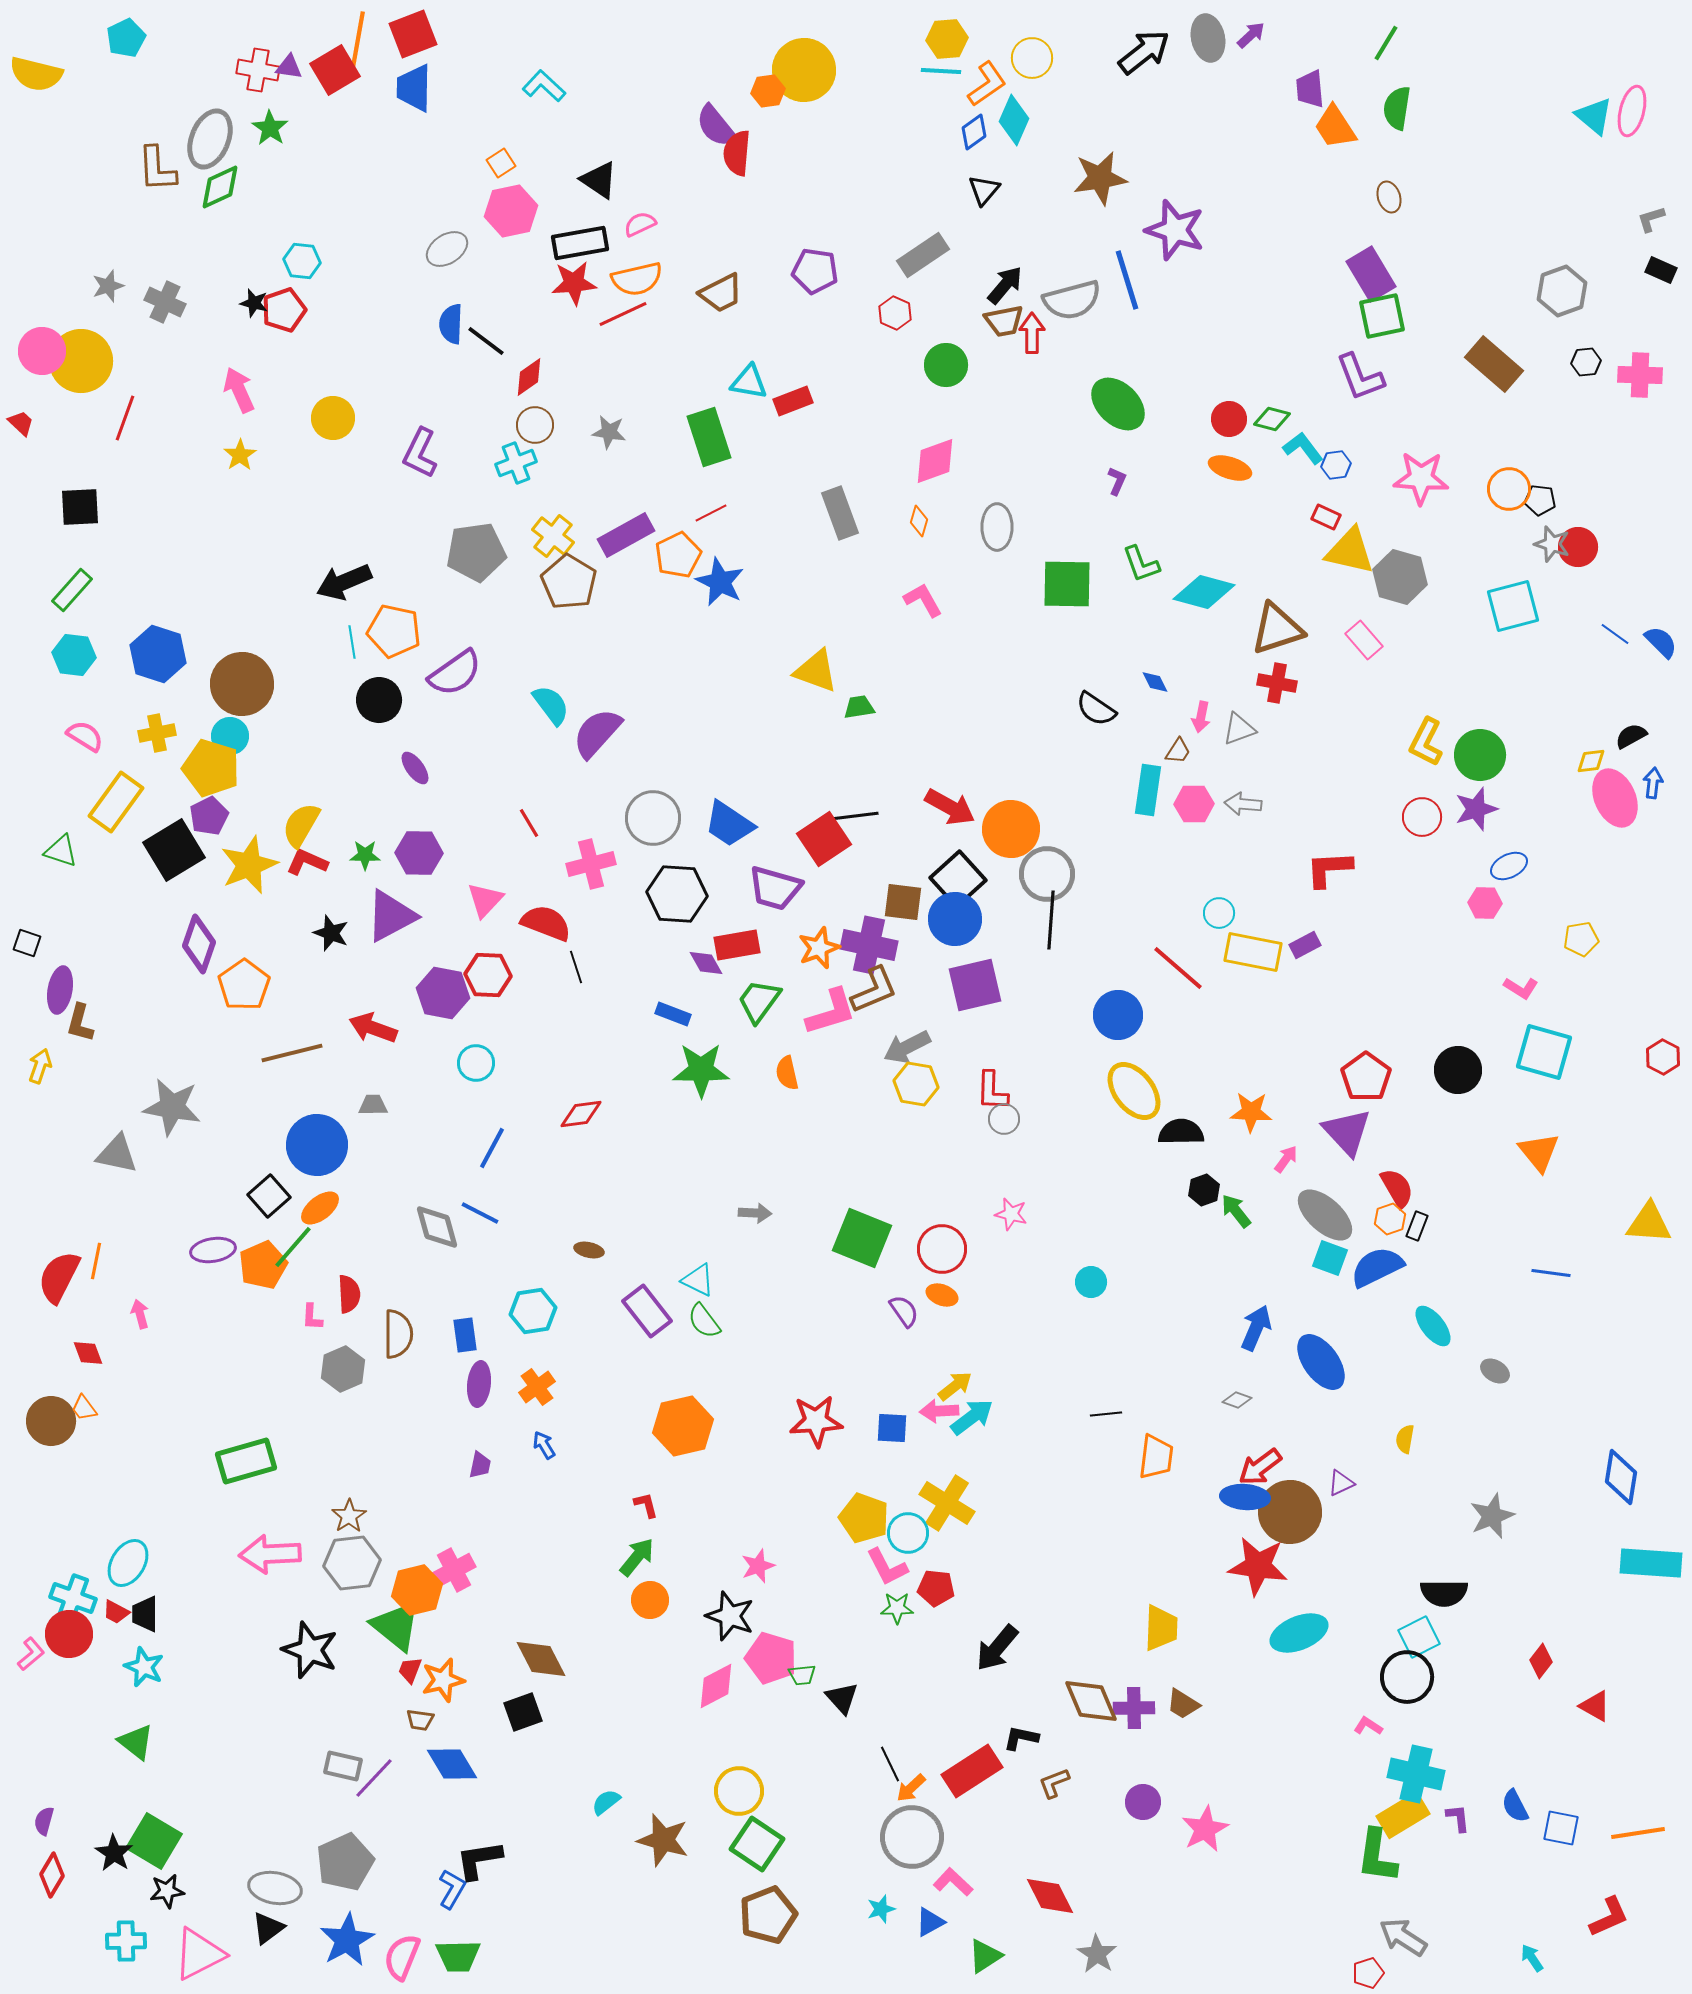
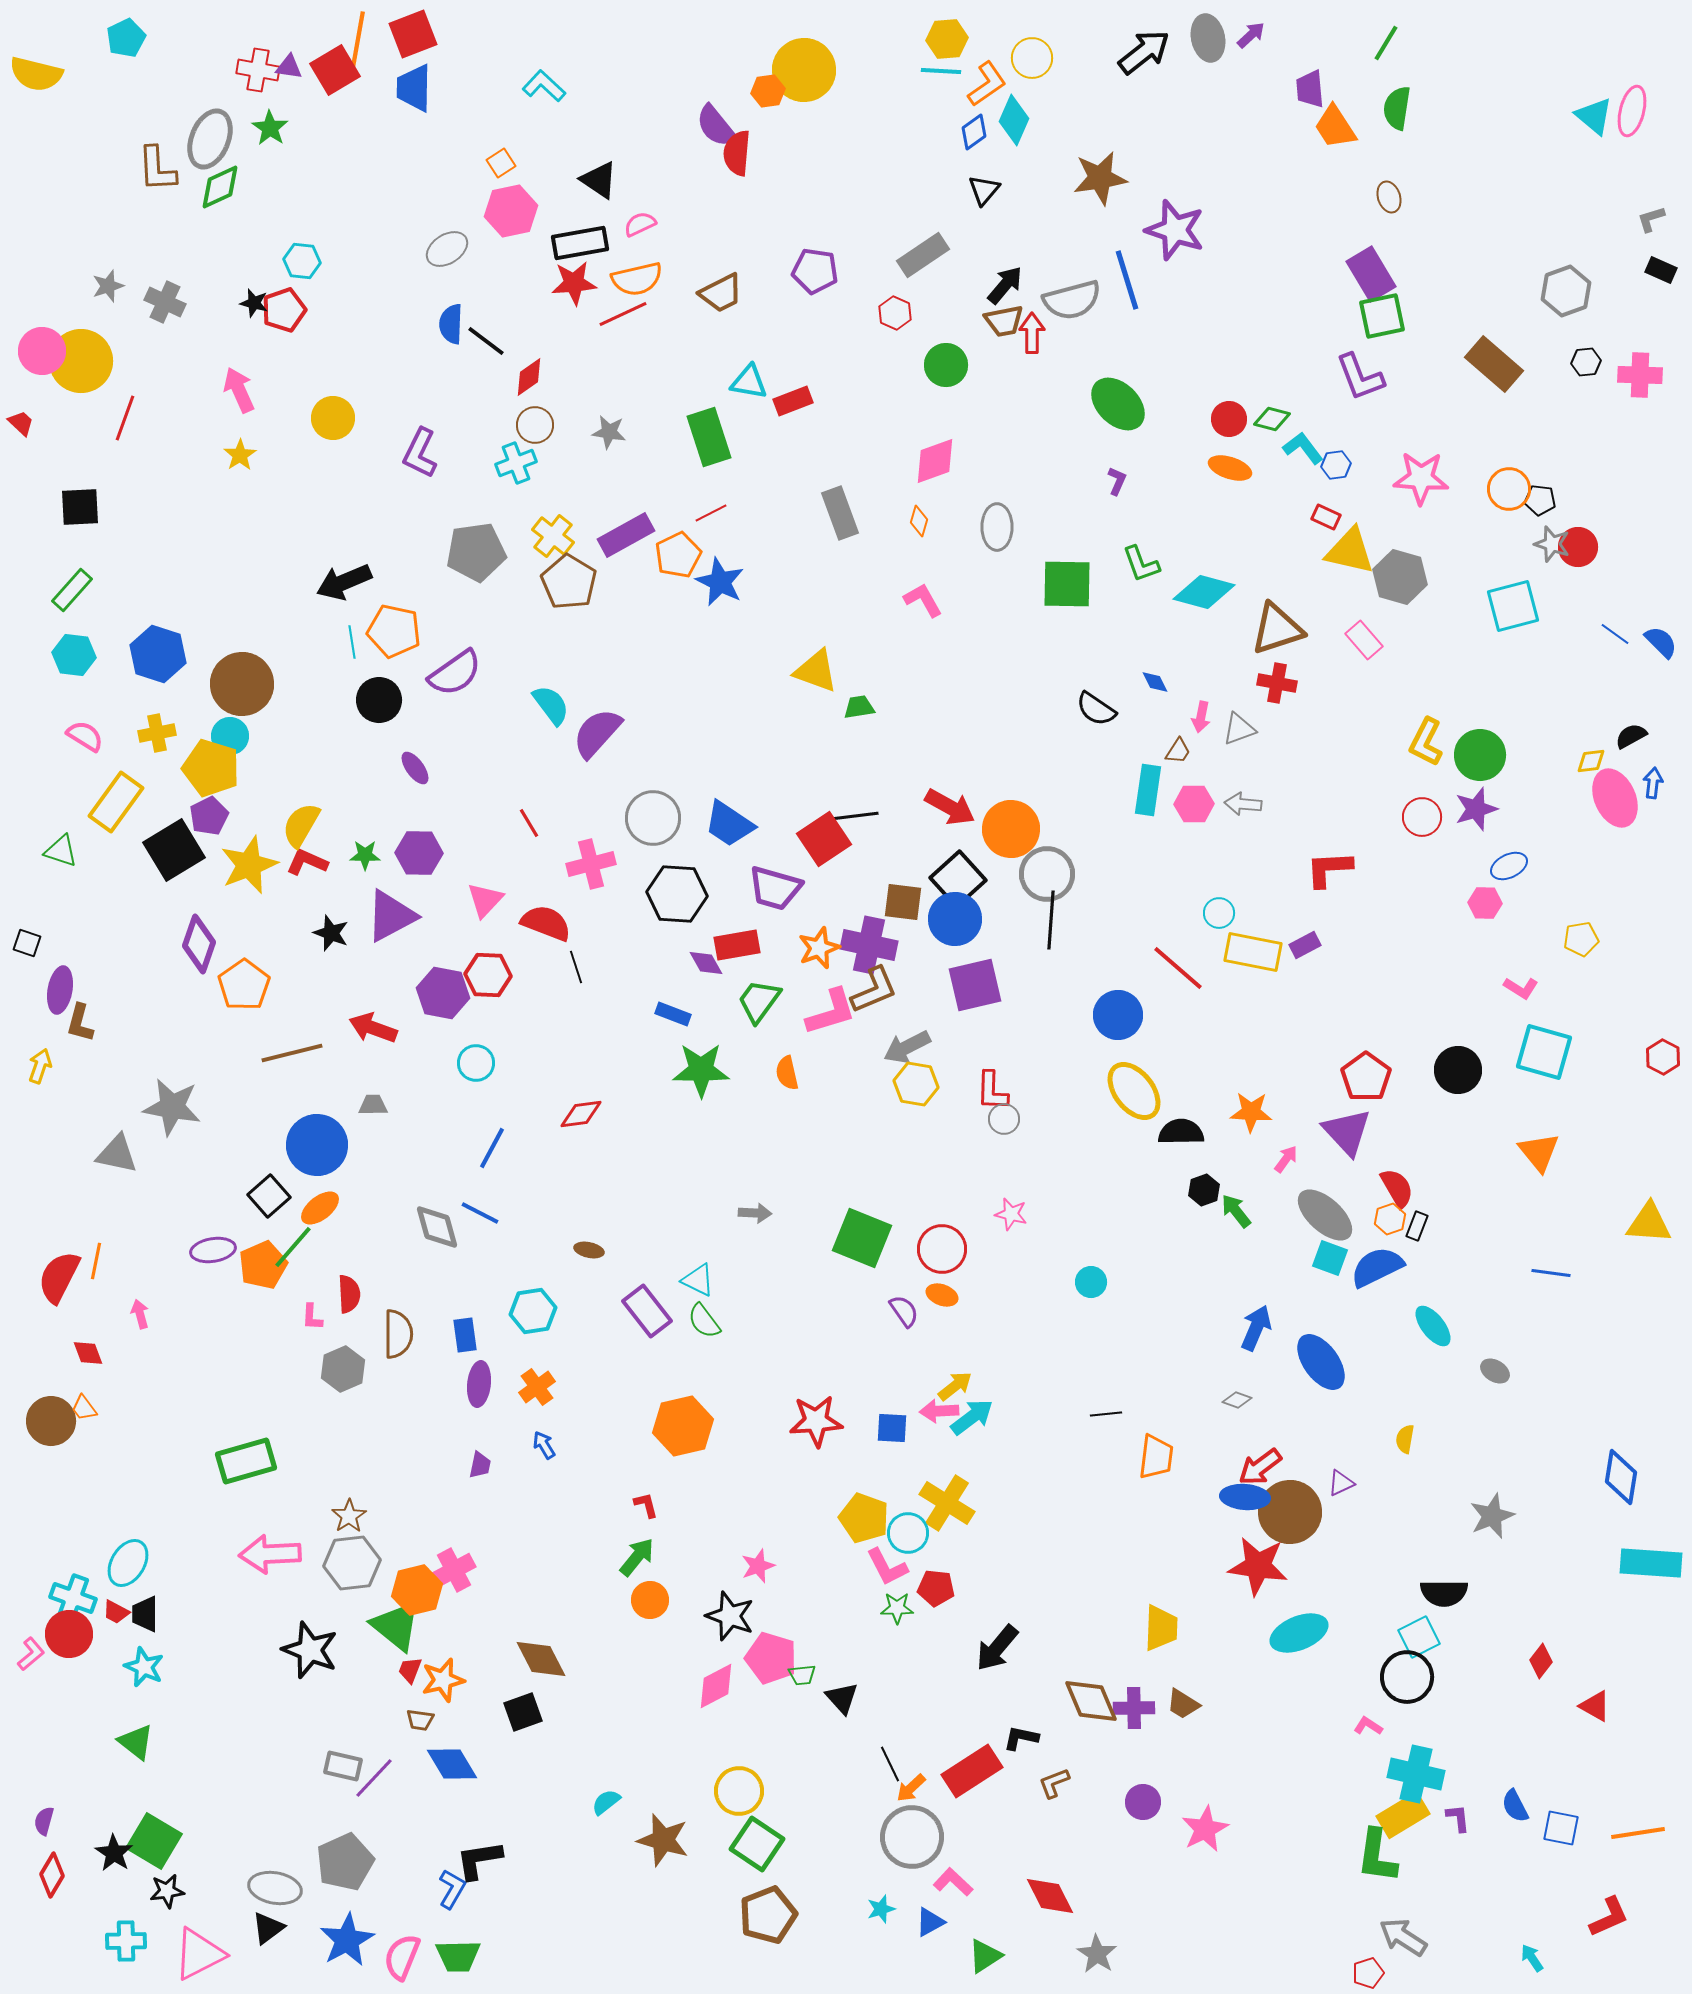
gray hexagon at (1562, 291): moved 4 px right
